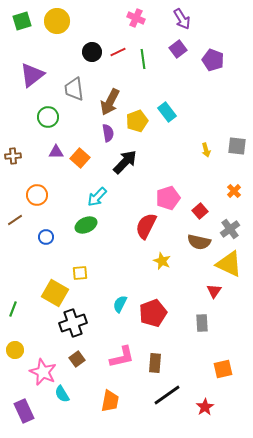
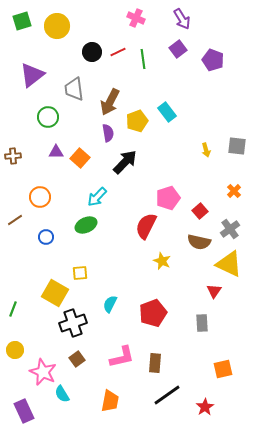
yellow circle at (57, 21): moved 5 px down
orange circle at (37, 195): moved 3 px right, 2 px down
cyan semicircle at (120, 304): moved 10 px left
